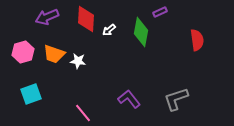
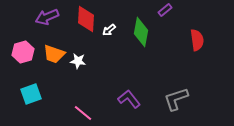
purple rectangle: moved 5 px right, 2 px up; rotated 16 degrees counterclockwise
pink line: rotated 12 degrees counterclockwise
